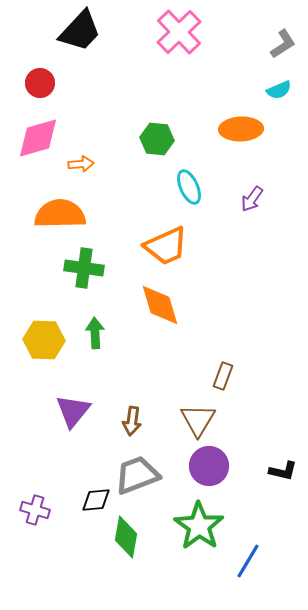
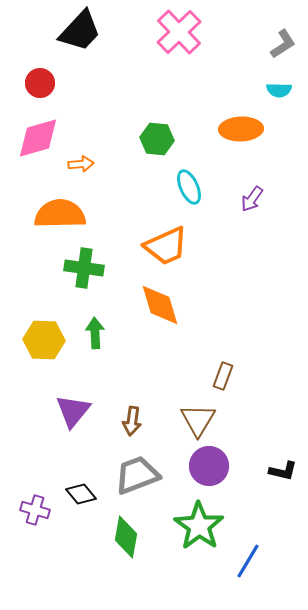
cyan semicircle: rotated 25 degrees clockwise
black diamond: moved 15 px left, 6 px up; rotated 56 degrees clockwise
